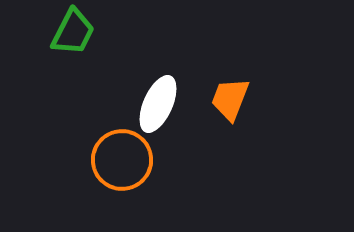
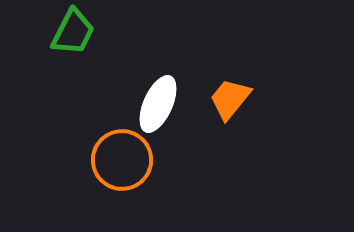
orange trapezoid: rotated 18 degrees clockwise
